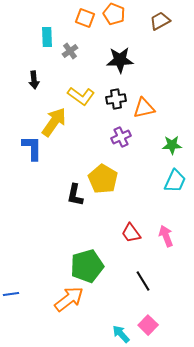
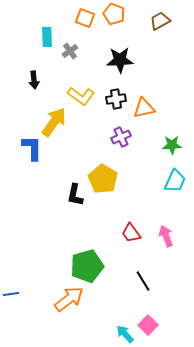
cyan arrow: moved 4 px right
